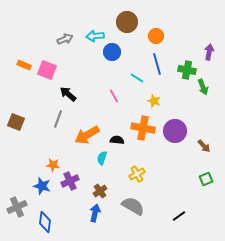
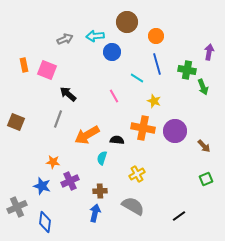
orange rectangle: rotated 56 degrees clockwise
orange star: moved 3 px up
brown cross: rotated 32 degrees clockwise
